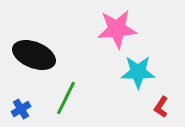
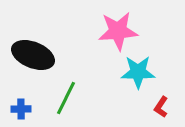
pink star: moved 1 px right, 2 px down
black ellipse: moved 1 px left
blue cross: rotated 30 degrees clockwise
